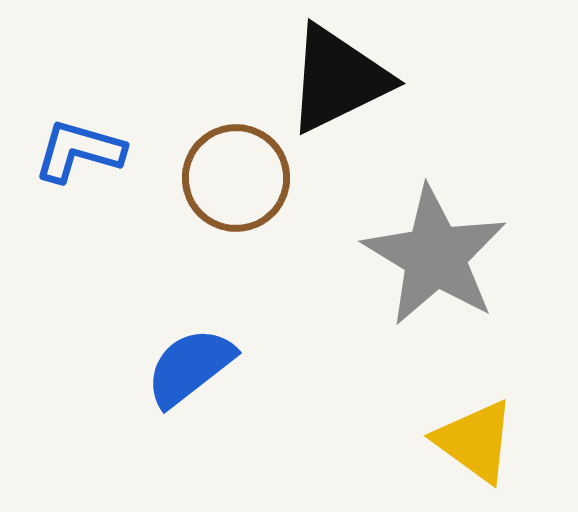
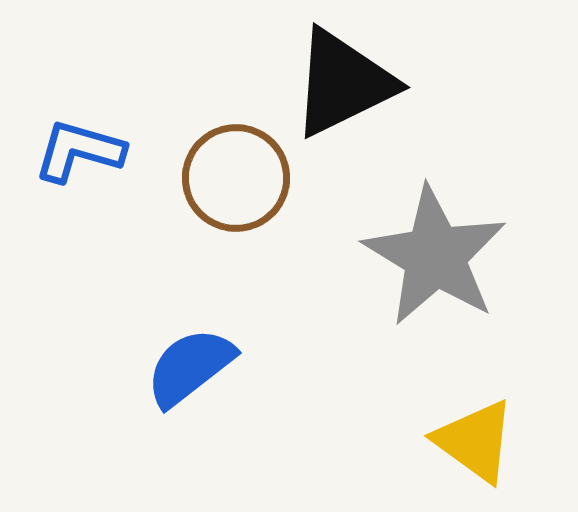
black triangle: moved 5 px right, 4 px down
